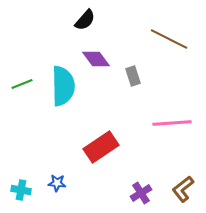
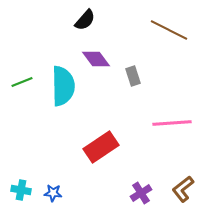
brown line: moved 9 px up
green line: moved 2 px up
blue star: moved 4 px left, 10 px down
